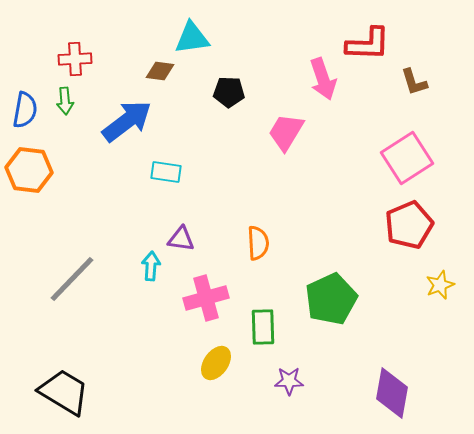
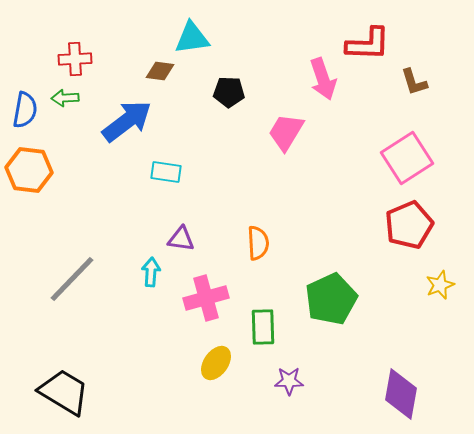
green arrow: moved 3 px up; rotated 92 degrees clockwise
cyan arrow: moved 6 px down
purple diamond: moved 9 px right, 1 px down
